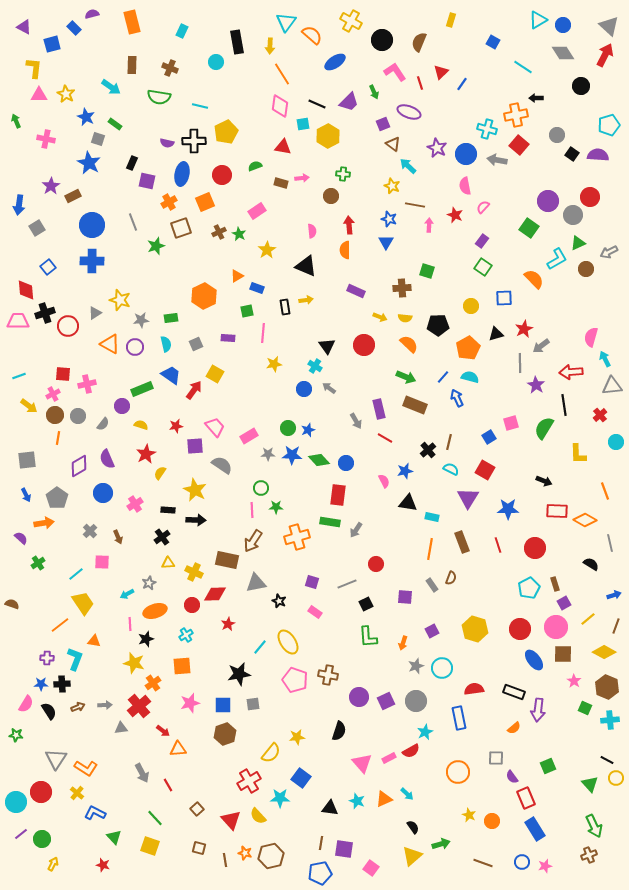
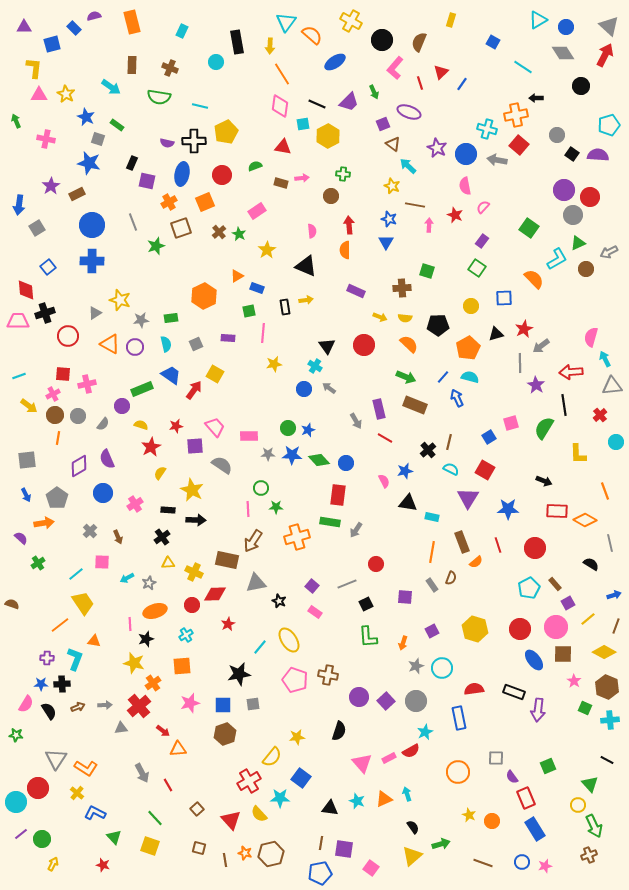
purple semicircle at (92, 14): moved 2 px right, 2 px down
blue circle at (563, 25): moved 3 px right, 2 px down
purple triangle at (24, 27): rotated 28 degrees counterclockwise
pink L-shape at (395, 72): moved 4 px up; rotated 105 degrees counterclockwise
green rectangle at (115, 124): moved 2 px right, 1 px down
blue star at (89, 163): rotated 15 degrees counterclockwise
brown rectangle at (73, 196): moved 4 px right, 2 px up
purple circle at (548, 201): moved 16 px right, 11 px up
brown cross at (219, 232): rotated 16 degrees counterclockwise
green square at (483, 267): moved 6 px left, 1 px down
green square at (247, 311): moved 2 px right
red circle at (68, 326): moved 10 px down
pink rectangle at (249, 436): rotated 30 degrees clockwise
red star at (146, 454): moved 5 px right, 7 px up
yellow star at (195, 490): moved 3 px left
pink line at (252, 510): moved 4 px left, 1 px up
orange line at (430, 549): moved 2 px right, 3 px down
purple square at (312, 582): moved 4 px down; rotated 24 degrees clockwise
brown rectangle at (555, 584): rotated 24 degrees counterclockwise
cyan arrow at (127, 594): moved 16 px up
purple square at (564, 603): moved 4 px right
yellow ellipse at (288, 642): moved 1 px right, 2 px up
purple square at (386, 701): rotated 18 degrees counterclockwise
orange semicircle at (514, 728): moved 38 px left, 166 px up
yellow semicircle at (271, 753): moved 1 px right, 4 px down
yellow circle at (616, 778): moved 38 px left, 27 px down
red circle at (41, 792): moved 3 px left, 4 px up
cyan arrow at (407, 794): rotated 152 degrees counterclockwise
yellow semicircle at (258, 816): moved 1 px right, 2 px up
brown hexagon at (271, 856): moved 2 px up
